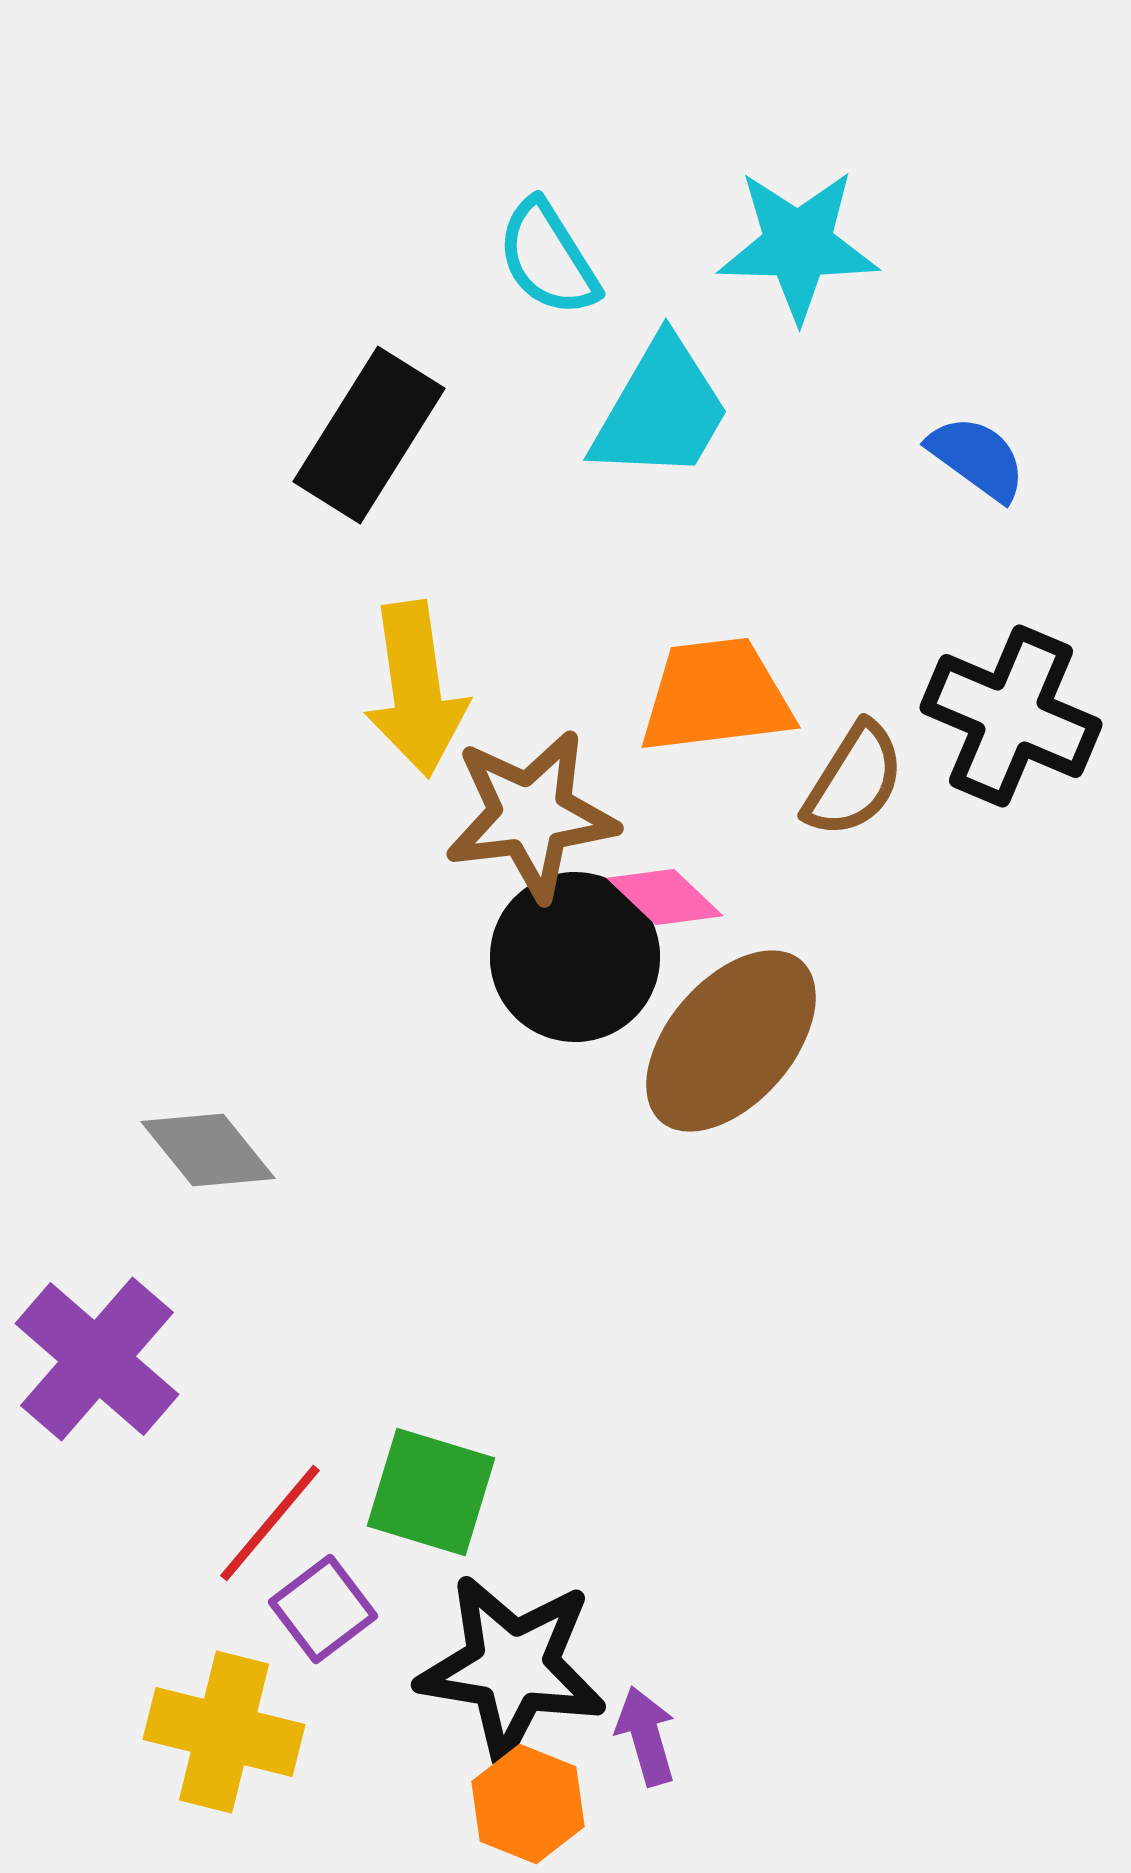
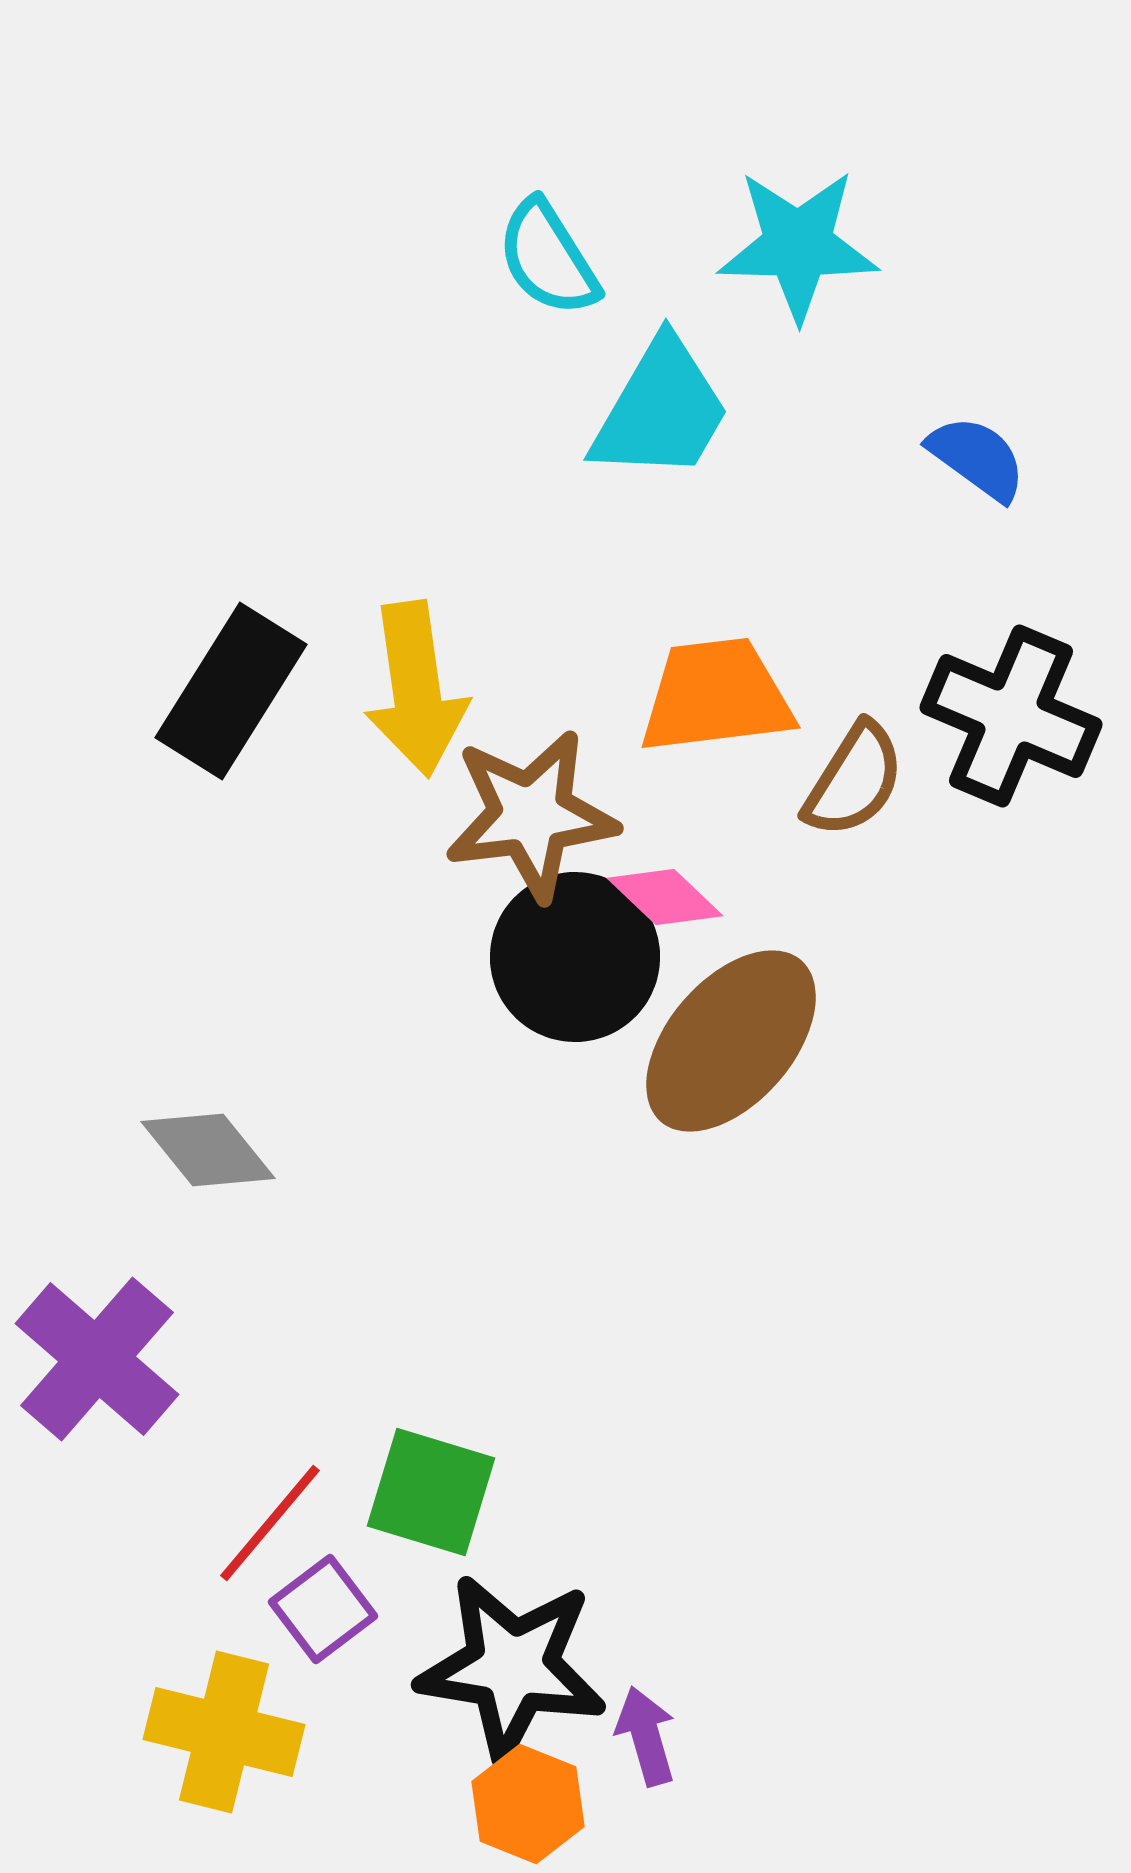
black rectangle: moved 138 px left, 256 px down
